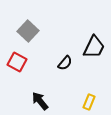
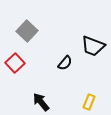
gray square: moved 1 px left
black trapezoid: moved 1 px left, 1 px up; rotated 85 degrees clockwise
red square: moved 2 px left, 1 px down; rotated 18 degrees clockwise
black arrow: moved 1 px right, 1 px down
